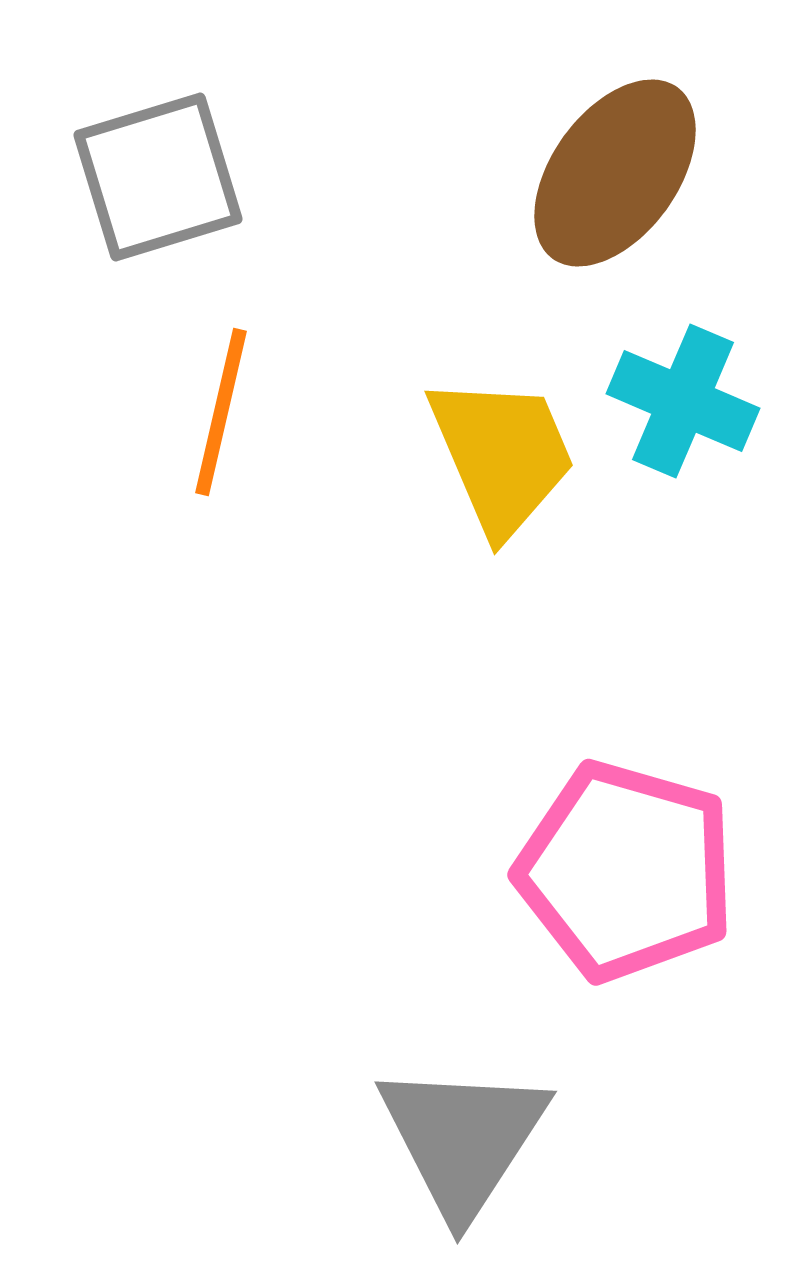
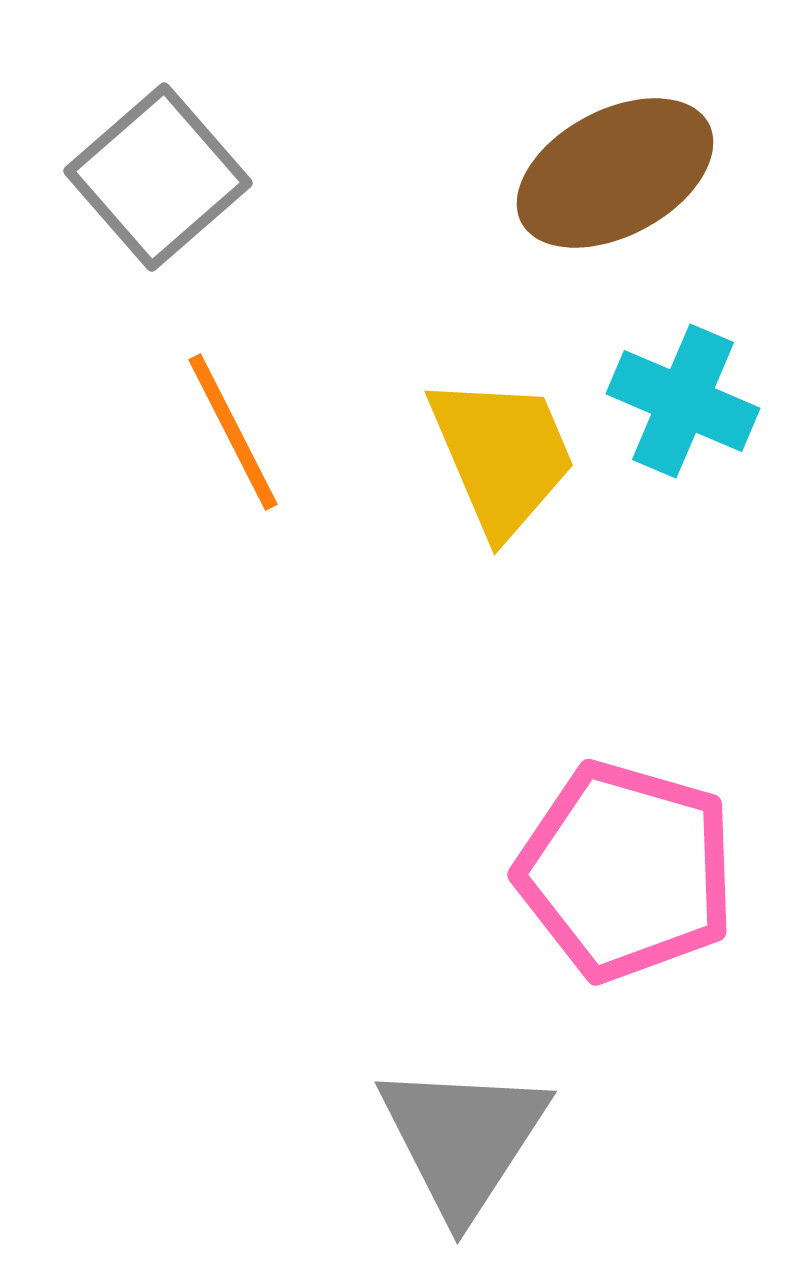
brown ellipse: rotated 26 degrees clockwise
gray square: rotated 24 degrees counterclockwise
orange line: moved 12 px right, 20 px down; rotated 40 degrees counterclockwise
